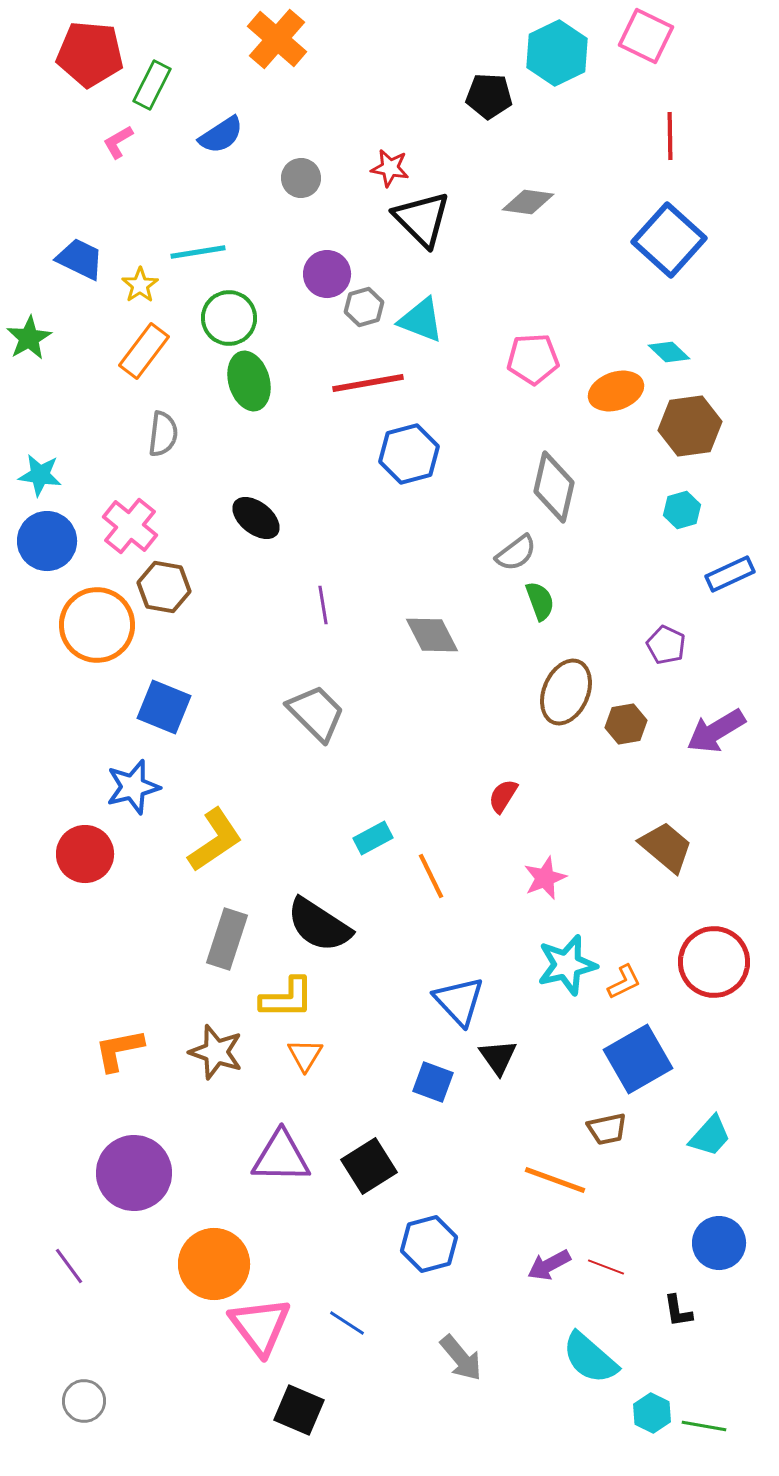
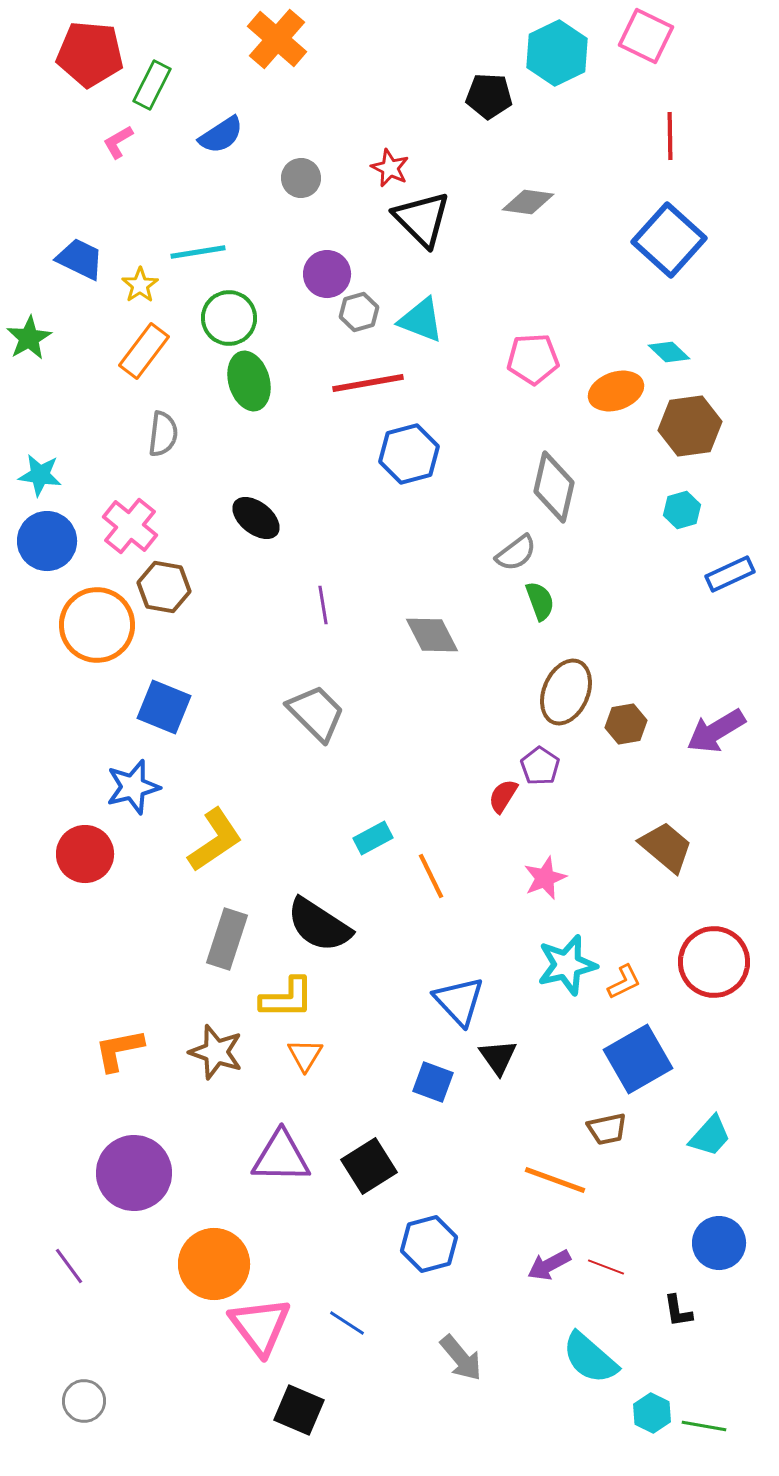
red star at (390, 168): rotated 15 degrees clockwise
gray hexagon at (364, 307): moved 5 px left, 5 px down
purple pentagon at (666, 645): moved 126 px left, 121 px down; rotated 9 degrees clockwise
